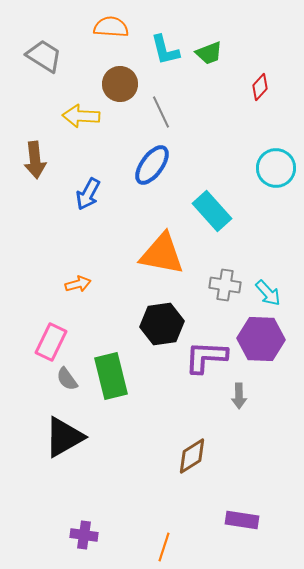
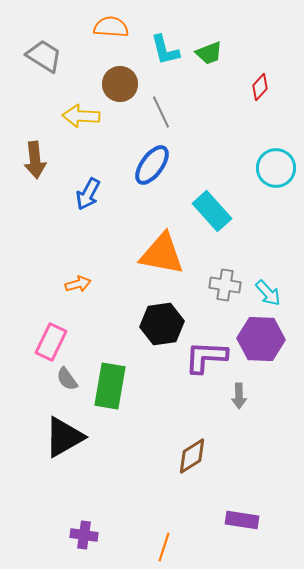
green rectangle: moved 1 px left, 10 px down; rotated 24 degrees clockwise
